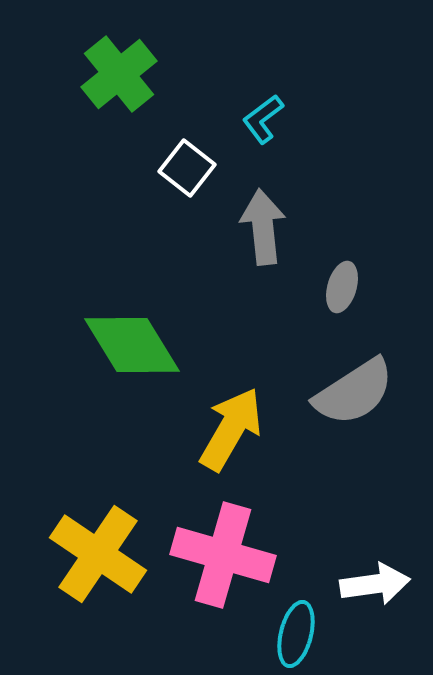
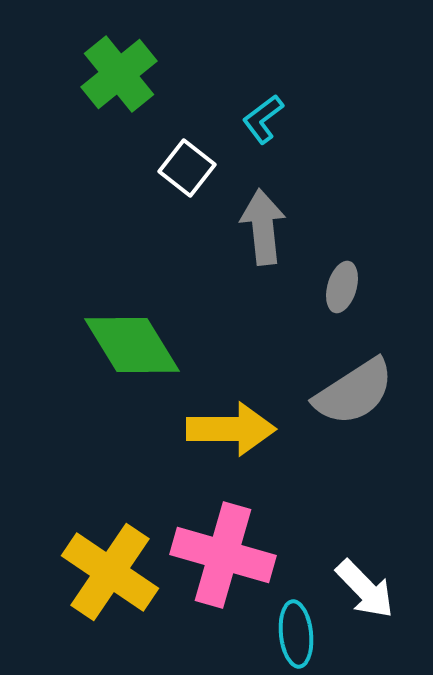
yellow arrow: rotated 60 degrees clockwise
yellow cross: moved 12 px right, 18 px down
white arrow: moved 10 px left, 5 px down; rotated 54 degrees clockwise
cyan ellipse: rotated 20 degrees counterclockwise
